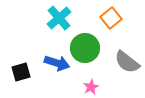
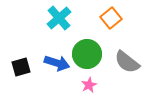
green circle: moved 2 px right, 6 px down
black square: moved 5 px up
pink star: moved 2 px left, 2 px up
